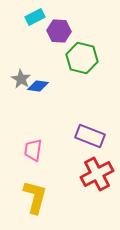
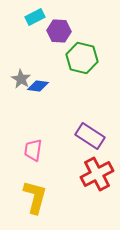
purple rectangle: rotated 12 degrees clockwise
